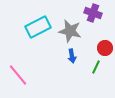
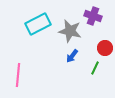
purple cross: moved 3 px down
cyan rectangle: moved 3 px up
blue arrow: rotated 48 degrees clockwise
green line: moved 1 px left, 1 px down
pink line: rotated 45 degrees clockwise
